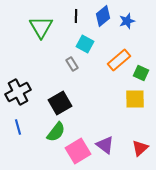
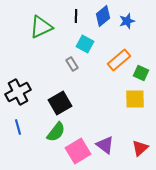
green triangle: rotated 35 degrees clockwise
